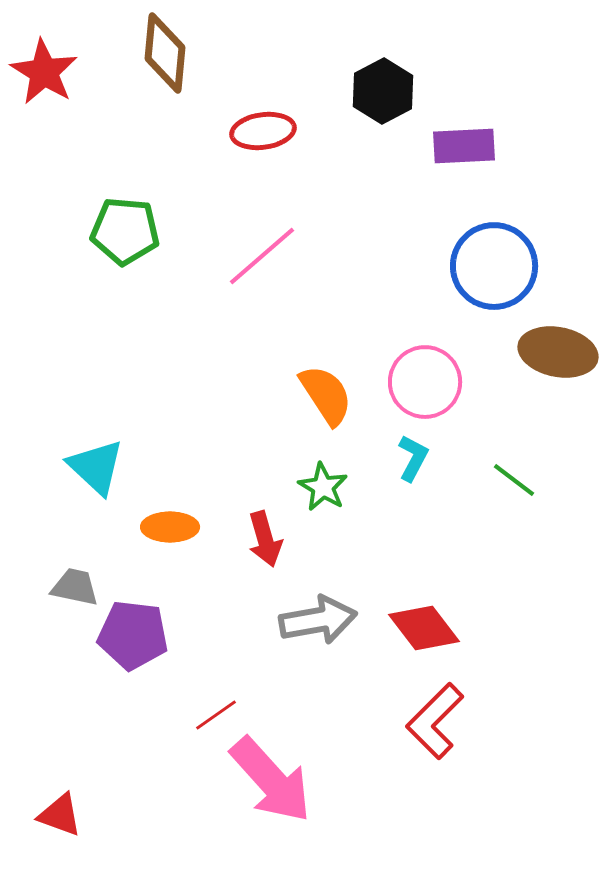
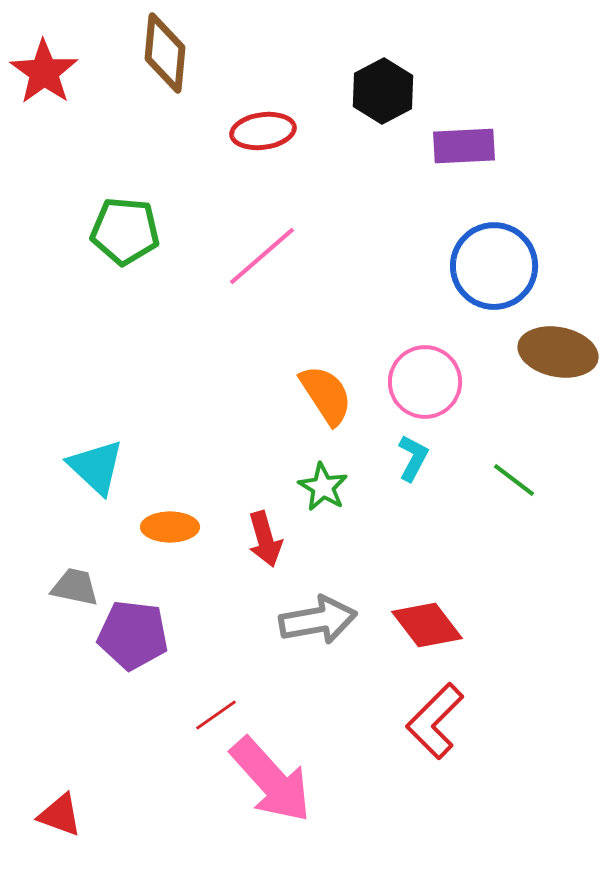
red star: rotated 4 degrees clockwise
red diamond: moved 3 px right, 3 px up
